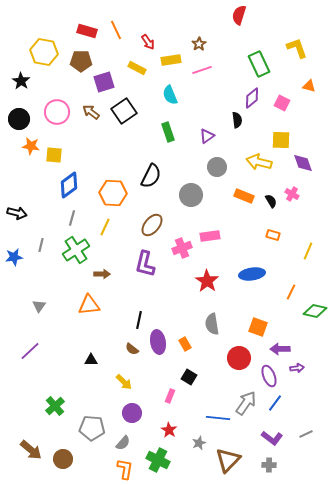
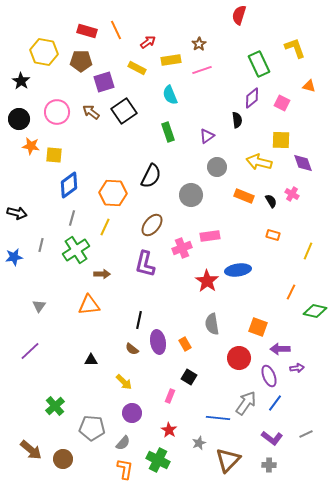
red arrow at (148, 42): rotated 91 degrees counterclockwise
yellow L-shape at (297, 48): moved 2 px left
blue ellipse at (252, 274): moved 14 px left, 4 px up
